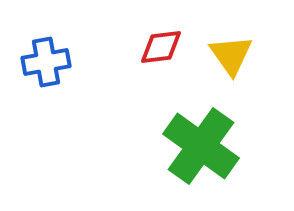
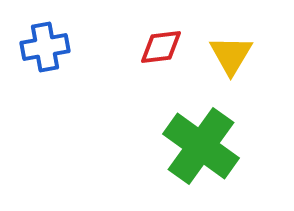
yellow triangle: rotated 6 degrees clockwise
blue cross: moved 1 px left, 15 px up
